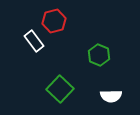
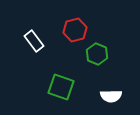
red hexagon: moved 21 px right, 9 px down
green hexagon: moved 2 px left, 1 px up
green square: moved 1 px right, 2 px up; rotated 24 degrees counterclockwise
